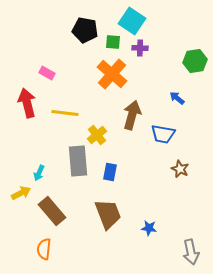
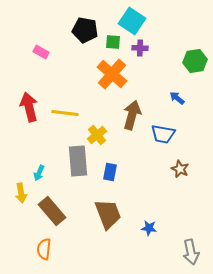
pink rectangle: moved 6 px left, 21 px up
red arrow: moved 2 px right, 4 px down
yellow arrow: rotated 108 degrees clockwise
